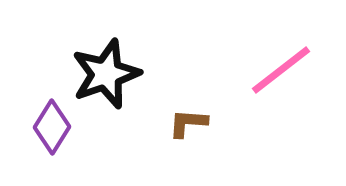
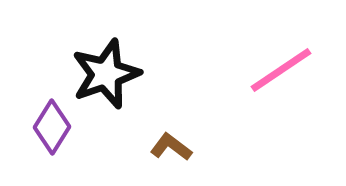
pink line: rotated 4 degrees clockwise
brown L-shape: moved 17 px left, 24 px down; rotated 33 degrees clockwise
